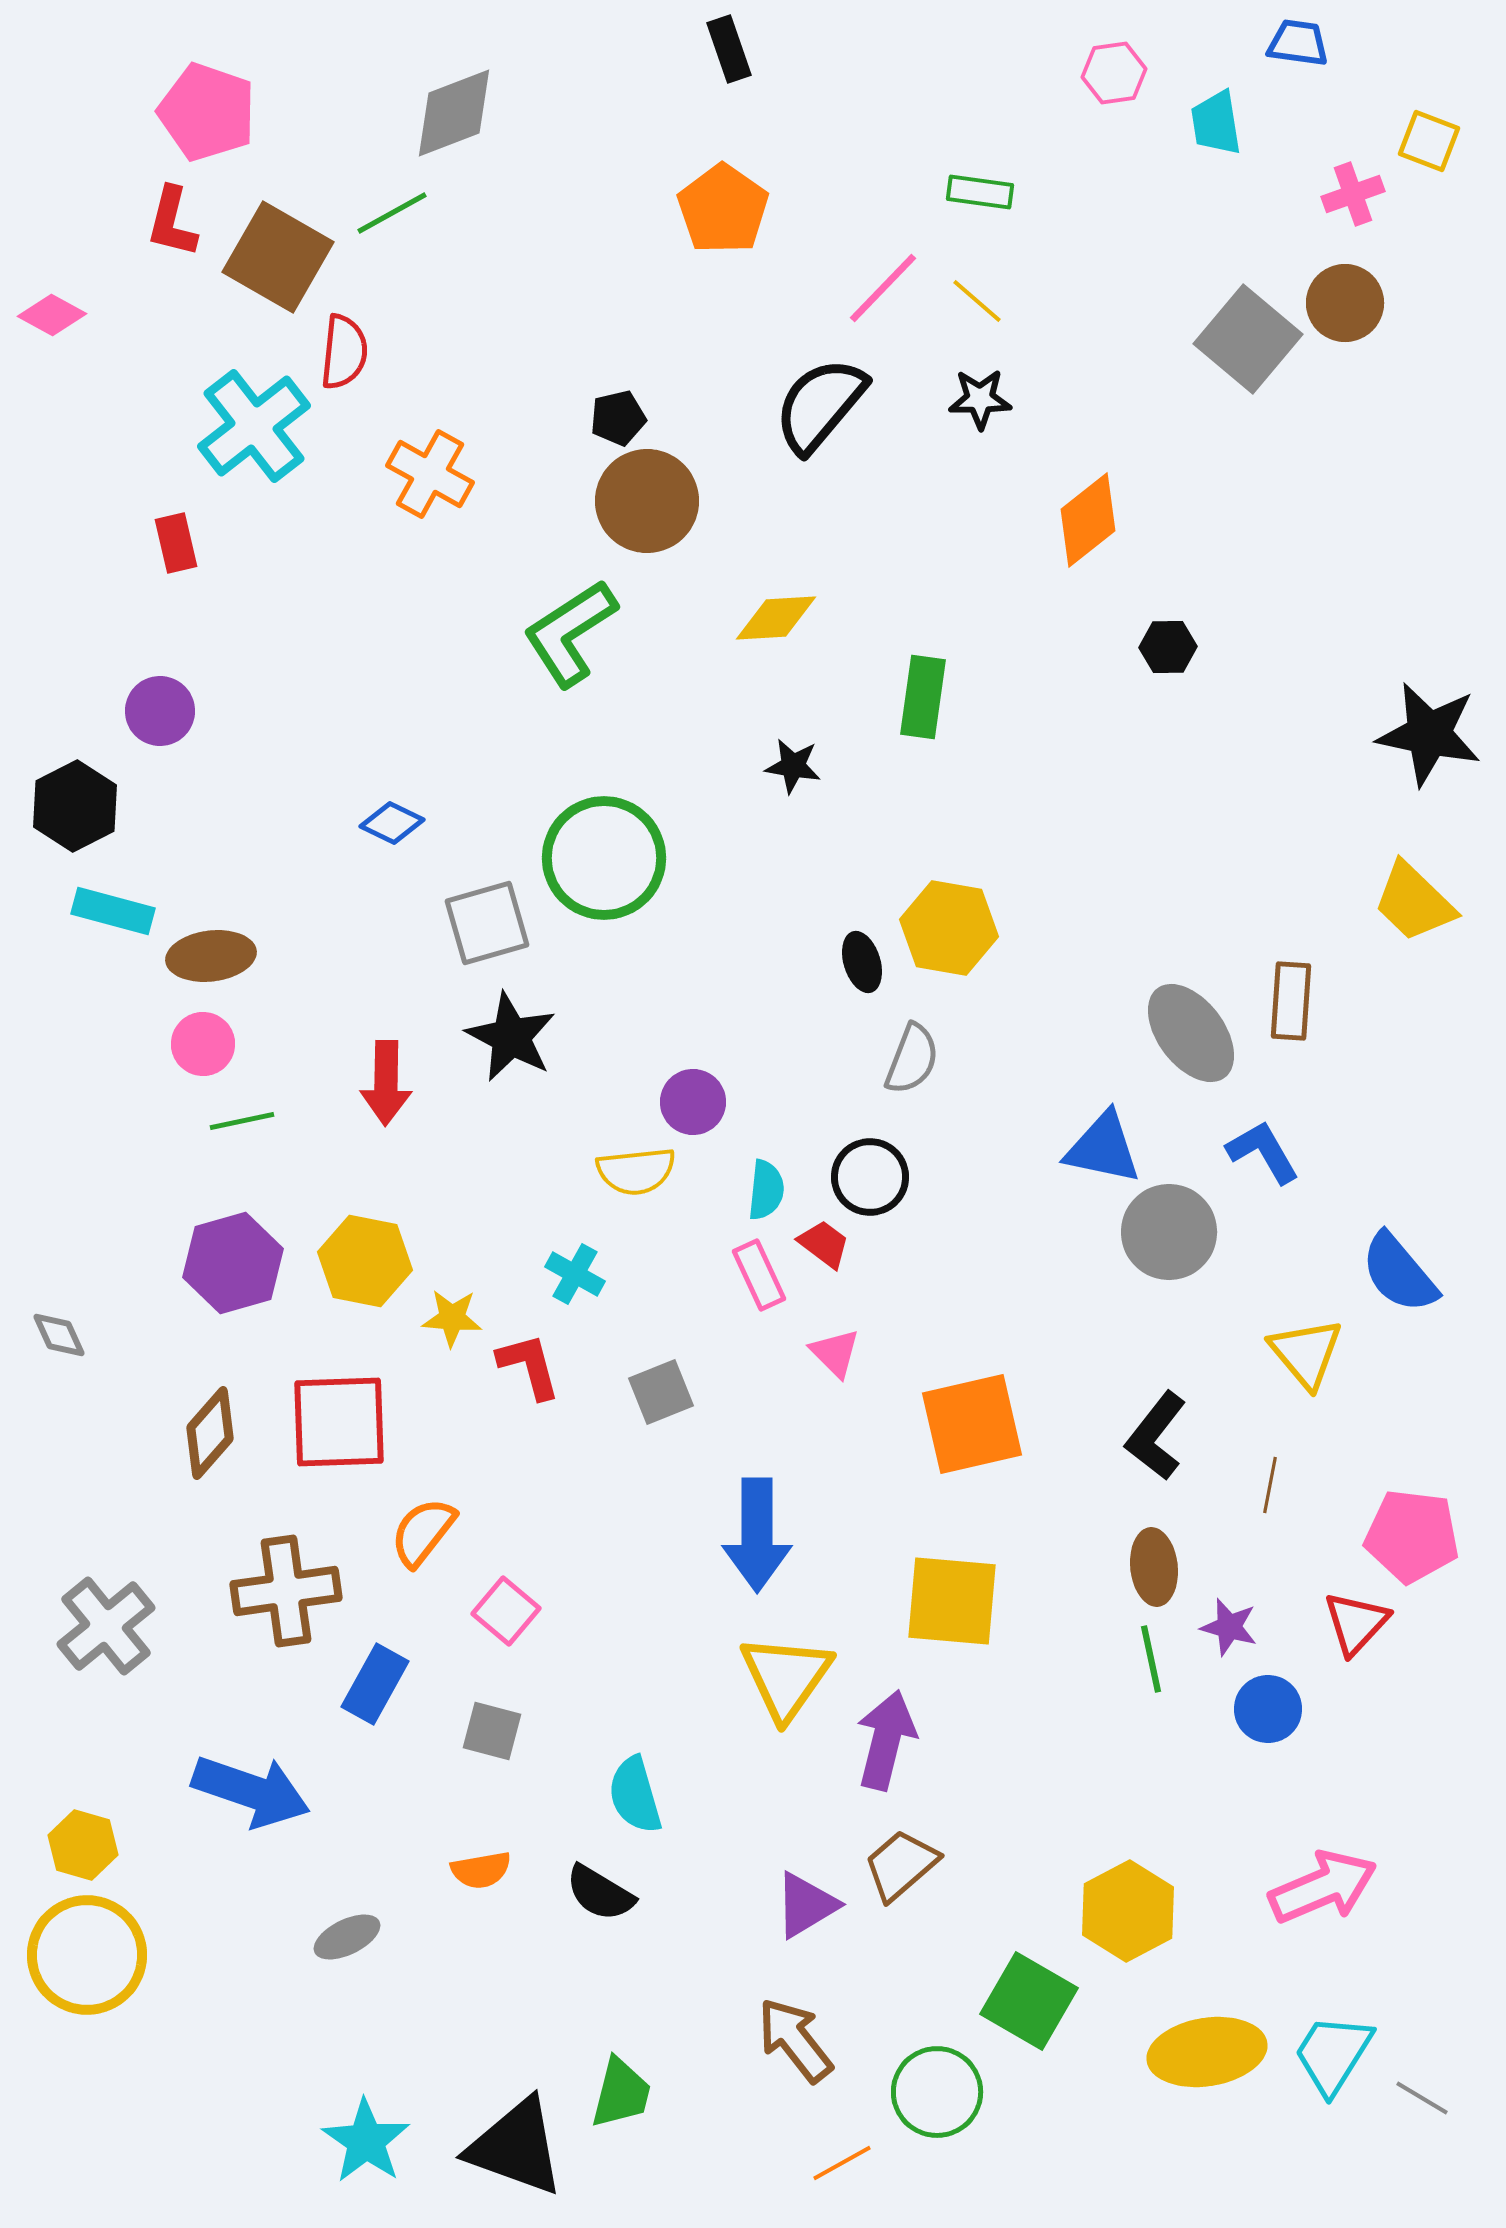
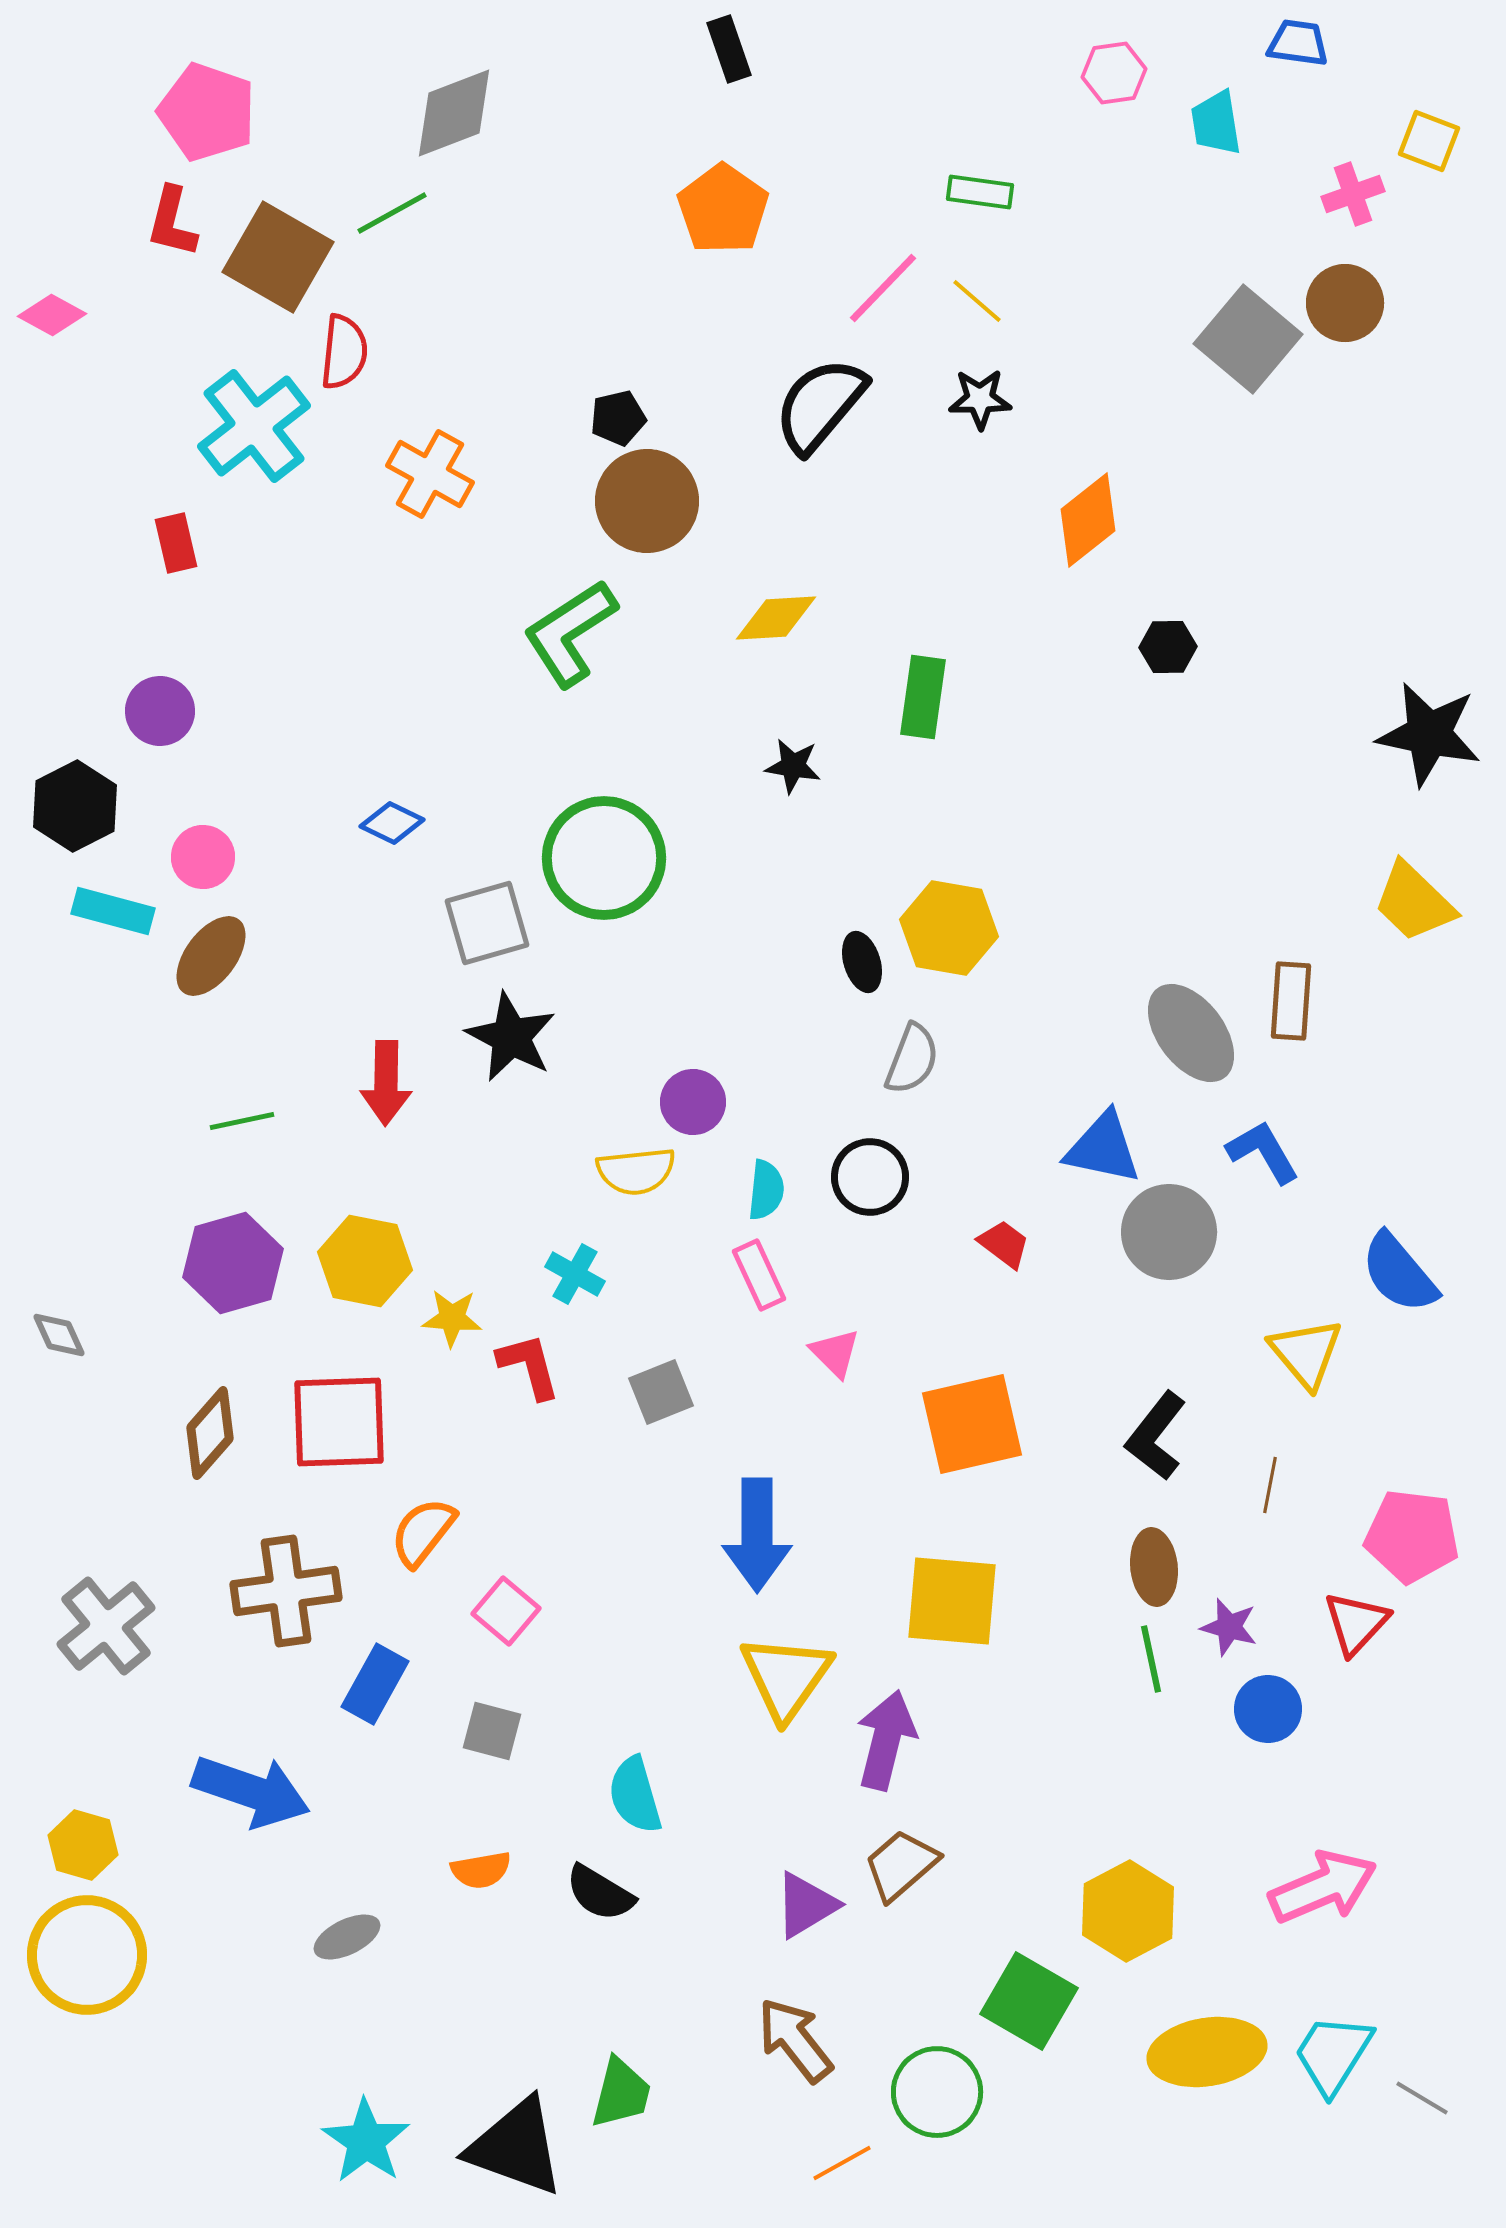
brown ellipse at (211, 956): rotated 46 degrees counterclockwise
pink circle at (203, 1044): moved 187 px up
red trapezoid at (824, 1244): moved 180 px right
